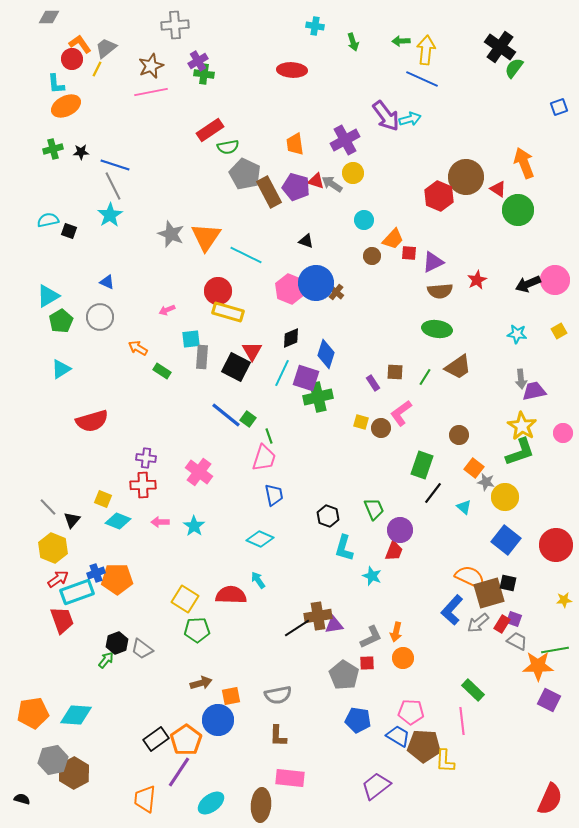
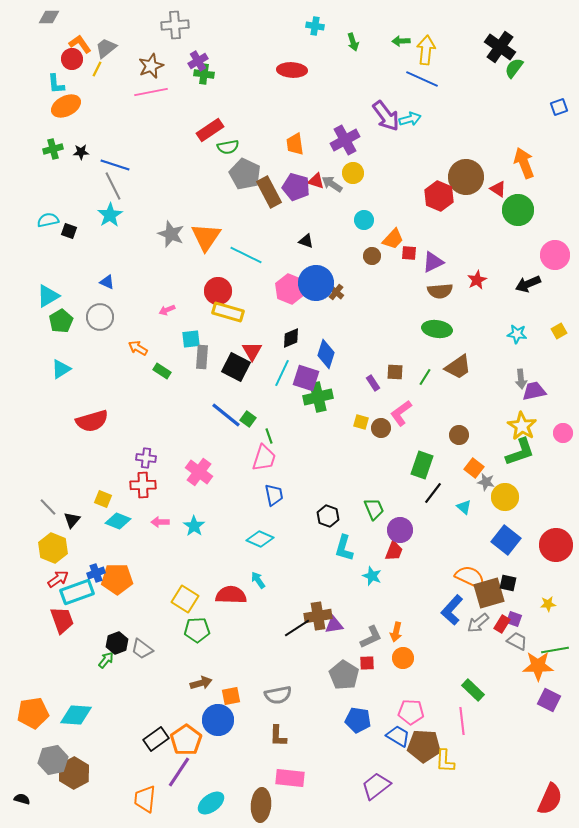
pink circle at (555, 280): moved 25 px up
yellow star at (564, 600): moved 16 px left, 4 px down
